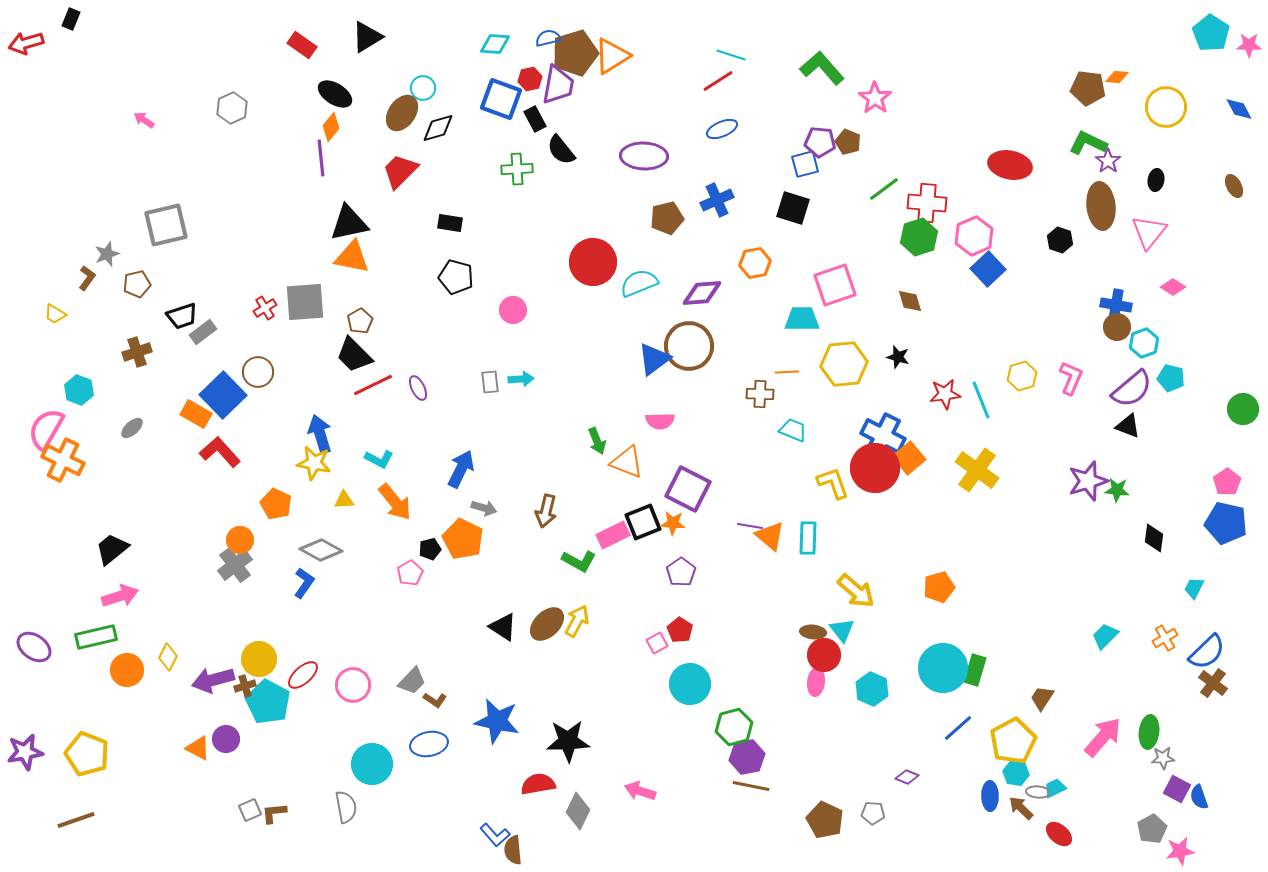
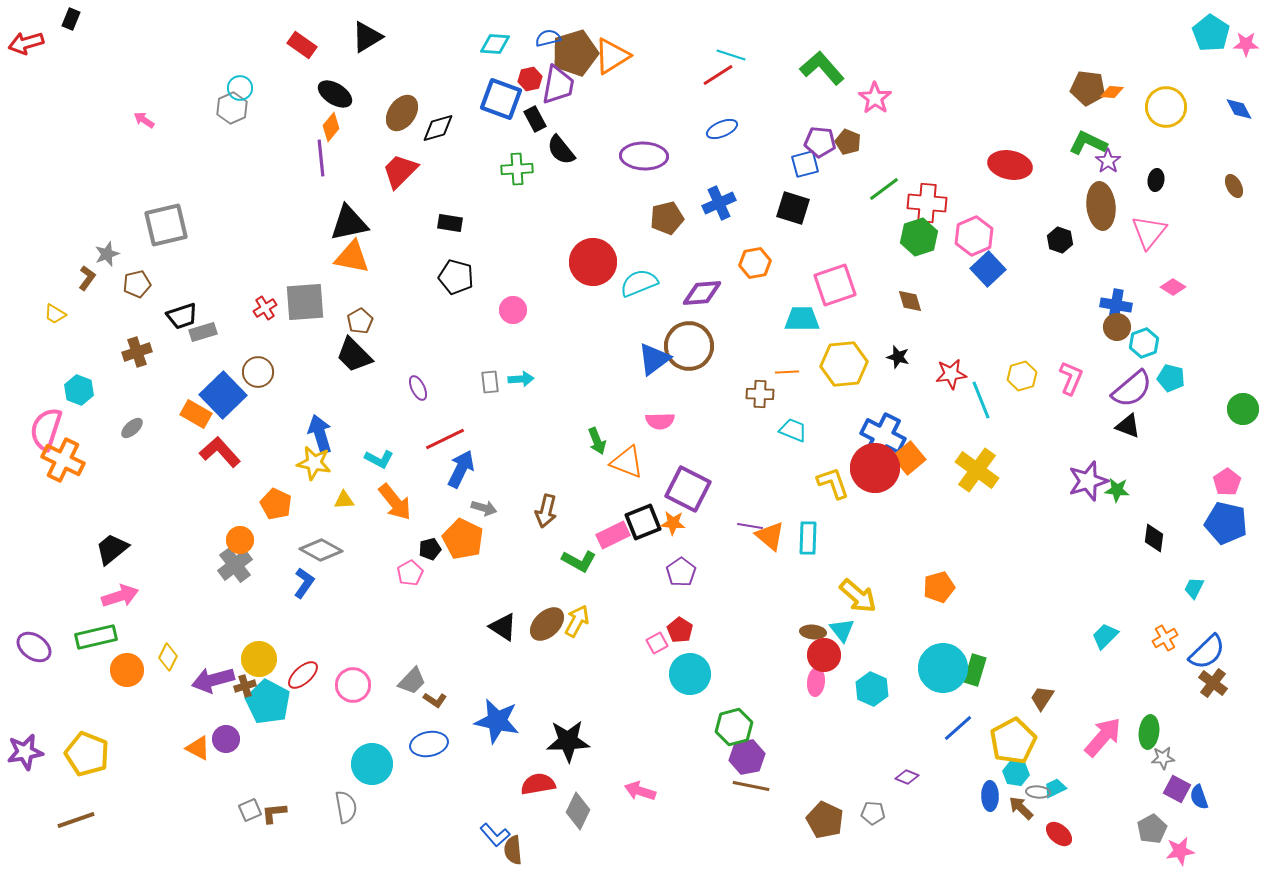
pink star at (1249, 45): moved 3 px left, 1 px up
orange diamond at (1117, 77): moved 5 px left, 15 px down
red line at (718, 81): moved 6 px up
cyan circle at (423, 88): moved 183 px left
blue cross at (717, 200): moved 2 px right, 3 px down
gray rectangle at (203, 332): rotated 20 degrees clockwise
red line at (373, 385): moved 72 px right, 54 px down
red star at (945, 394): moved 6 px right, 20 px up
pink semicircle at (46, 429): rotated 12 degrees counterclockwise
yellow arrow at (856, 591): moved 2 px right, 5 px down
cyan circle at (690, 684): moved 10 px up
